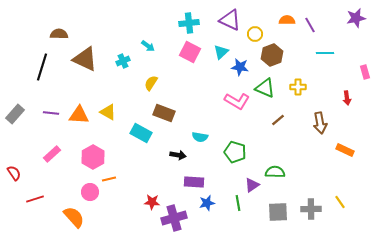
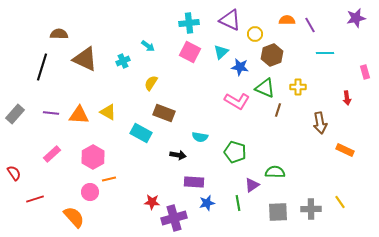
brown line at (278, 120): moved 10 px up; rotated 32 degrees counterclockwise
